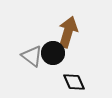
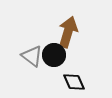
black circle: moved 1 px right, 2 px down
